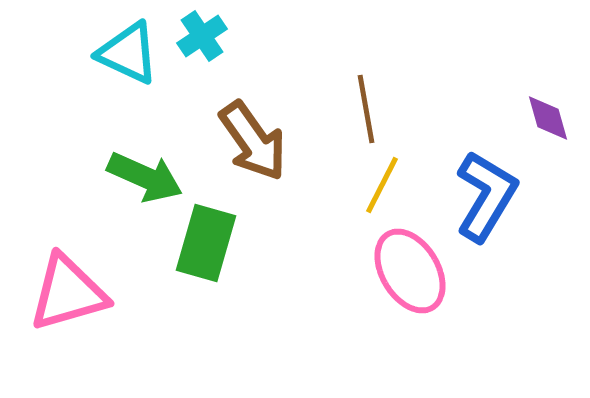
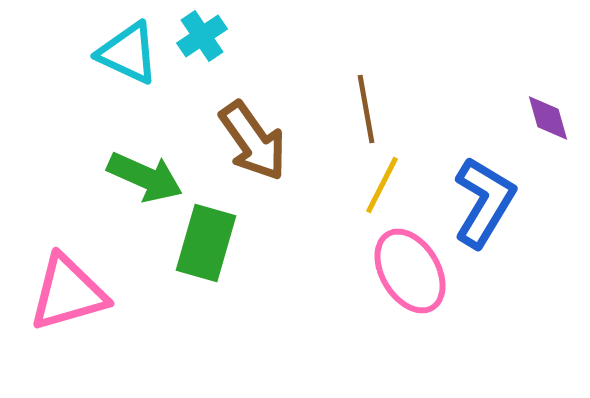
blue L-shape: moved 2 px left, 6 px down
